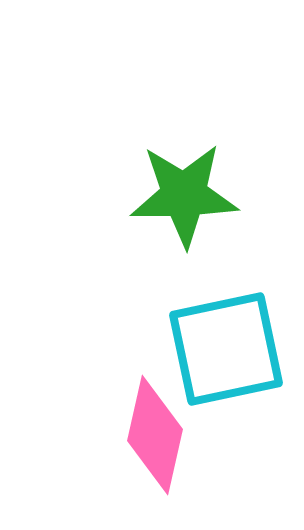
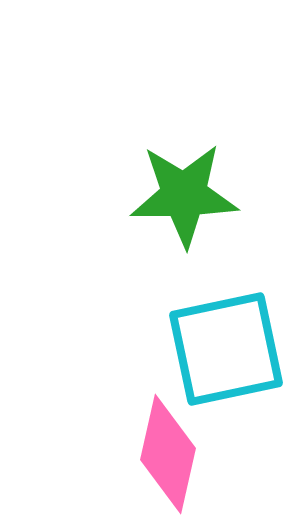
pink diamond: moved 13 px right, 19 px down
